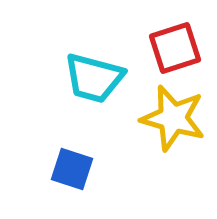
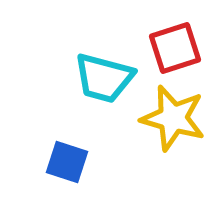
cyan trapezoid: moved 10 px right
blue square: moved 5 px left, 7 px up
